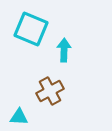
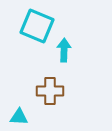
cyan square: moved 6 px right, 3 px up
brown cross: rotated 28 degrees clockwise
